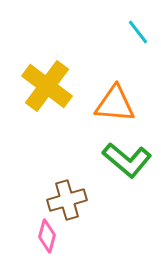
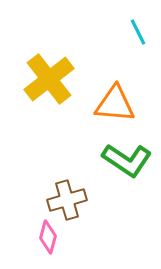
cyan line: rotated 12 degrees clockwise
yellow cross: moved 2 px right, 7 px up; rotated 15 degrees clockwise
green L-shape: rotated 6 degrees counterclockwise
pink diamond: moved 1 px right, 1 px down
